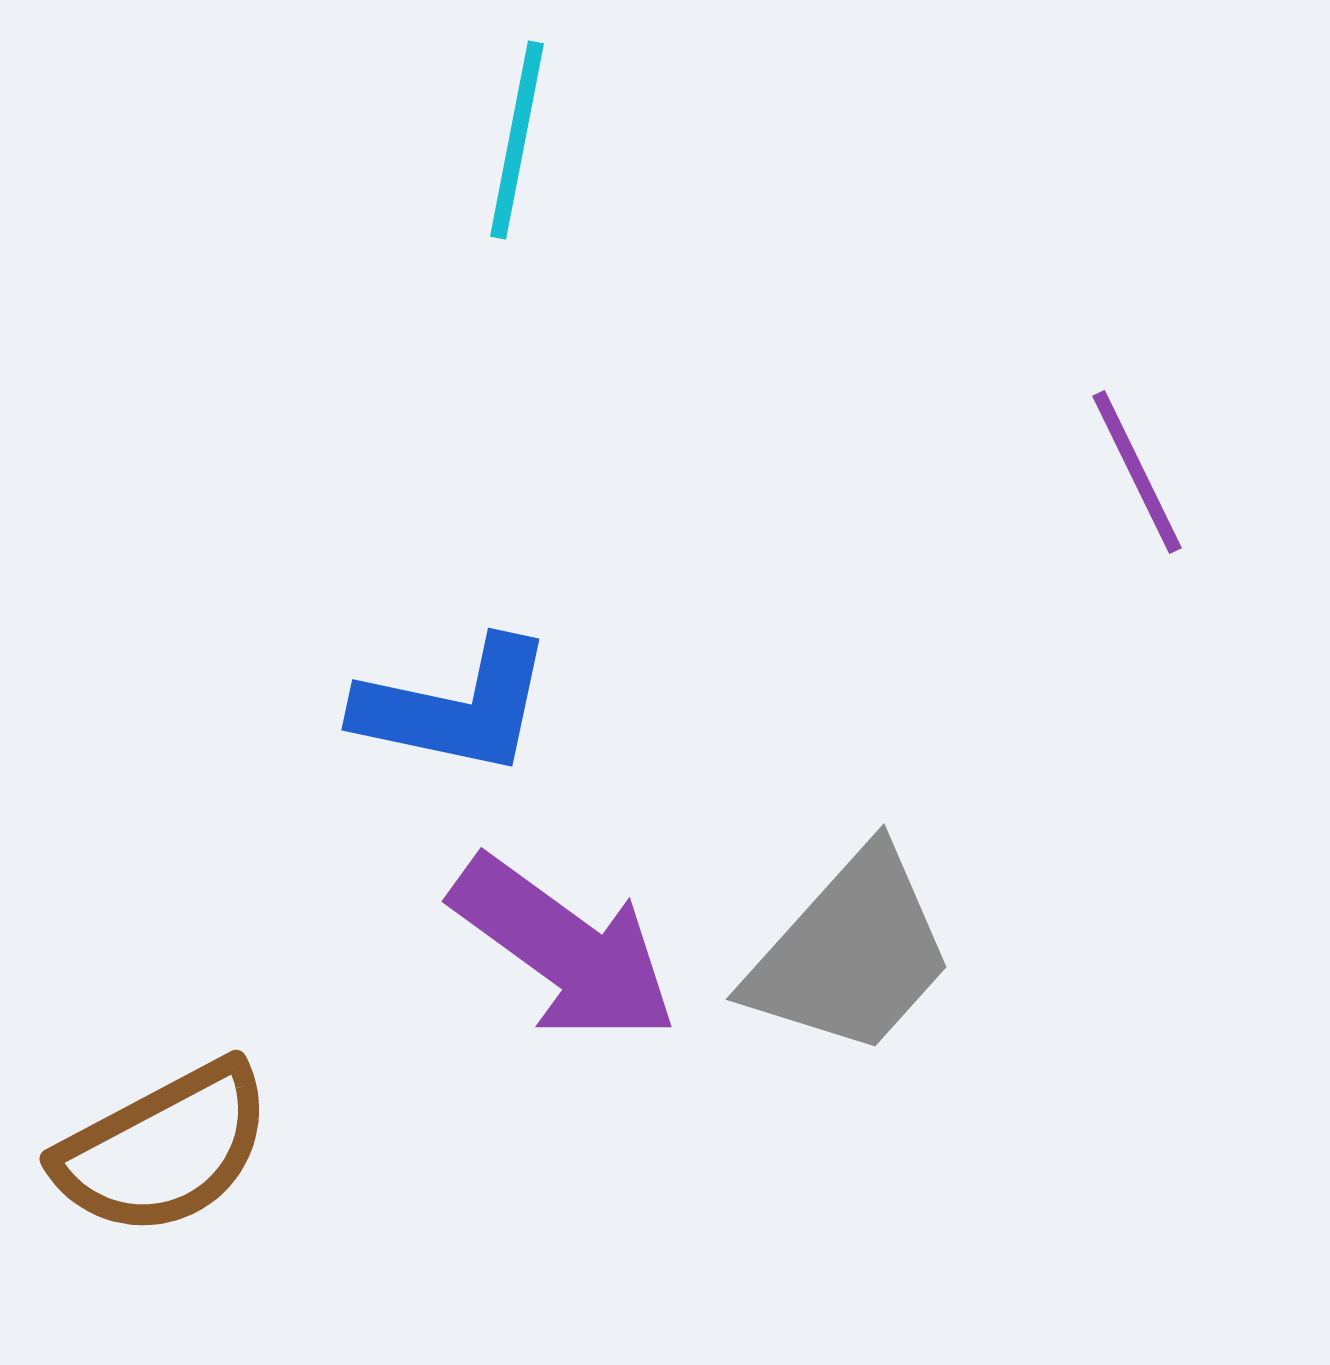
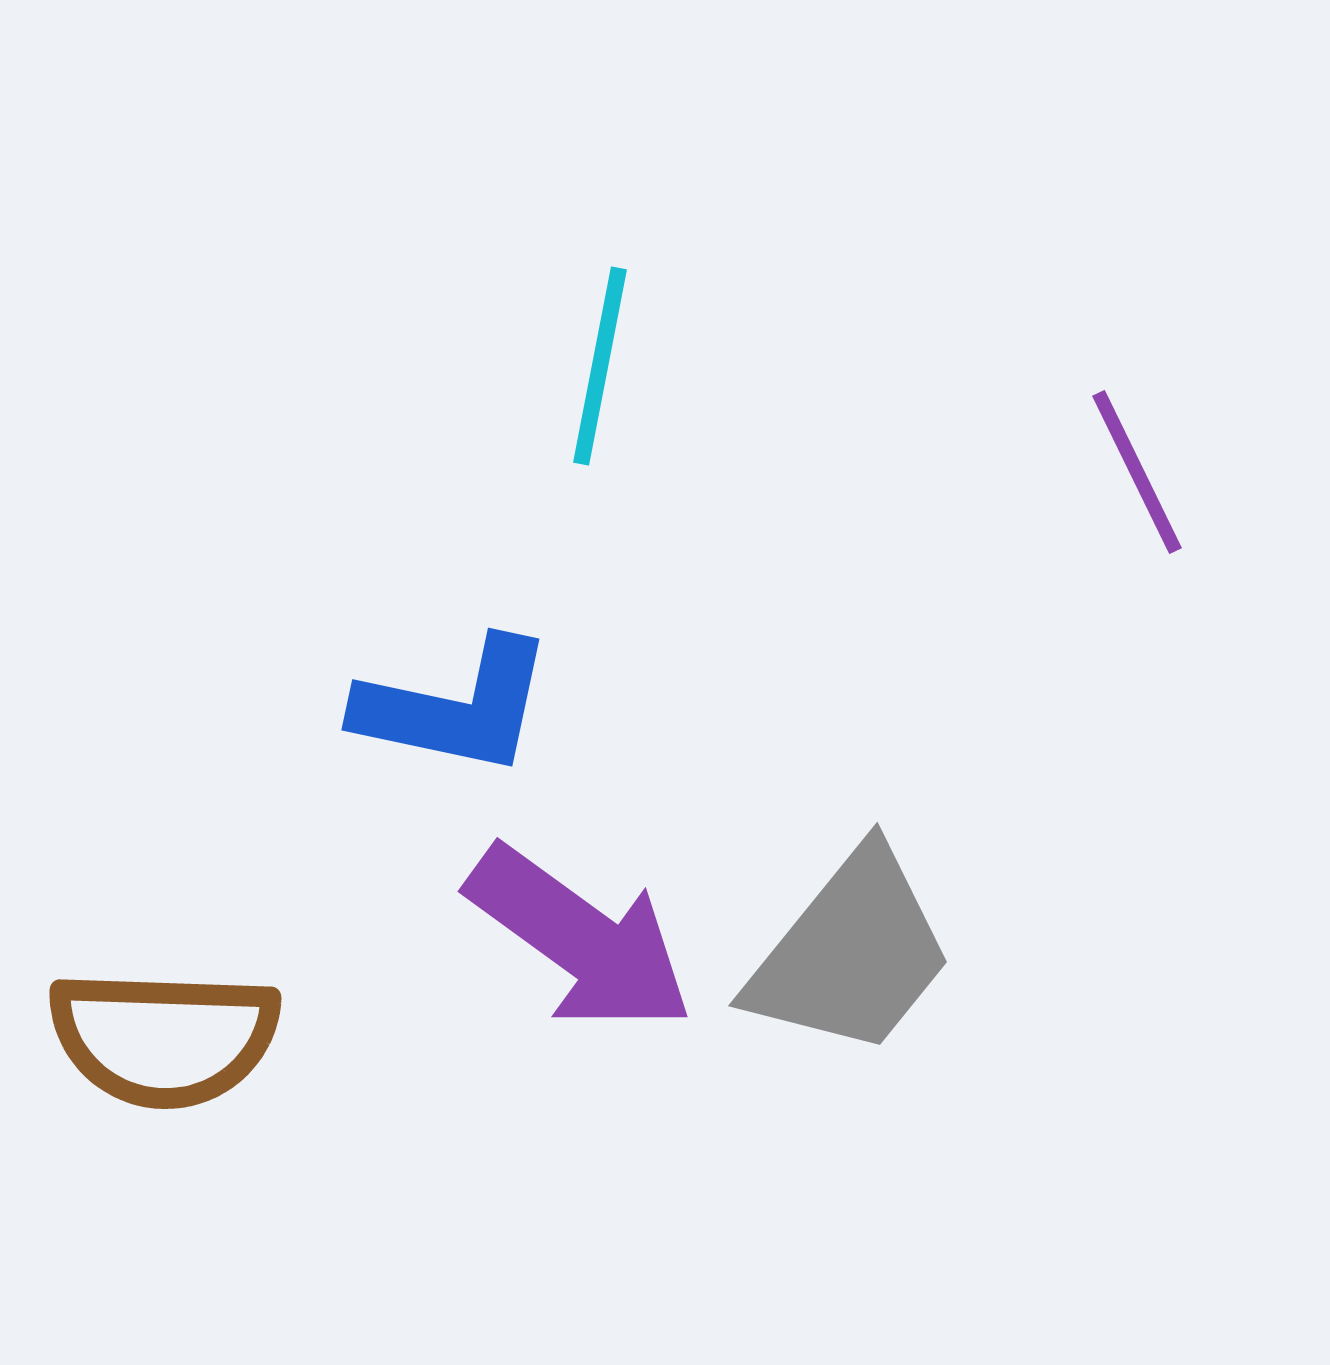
cyan line: moved 83 px right, 226 px down
purple arrow: moved 16 px right, 10 px up
gray trapezoid: rotated 3 degrees counterclockwise
brown semicircle: moved 111 px up; rotated 30 degrees clockwise
